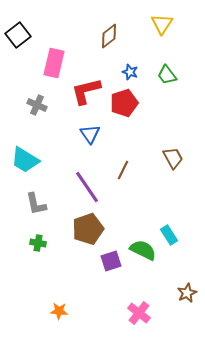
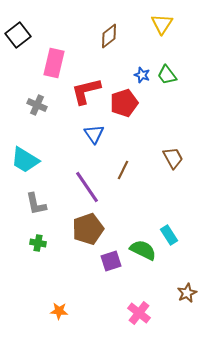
blue star: moved 12 px right, 3 px down
blue triangle: moved 4 px right
